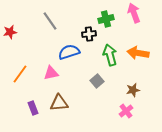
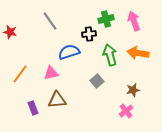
pink arrow: moved 8 px down
red star: rotated 24 degrees clockwise
brown triangle: moved 2 px left, 3 px up
